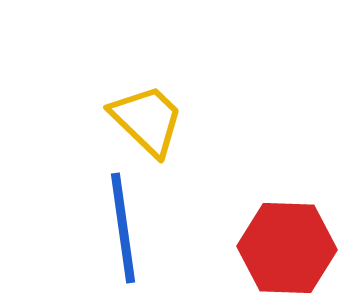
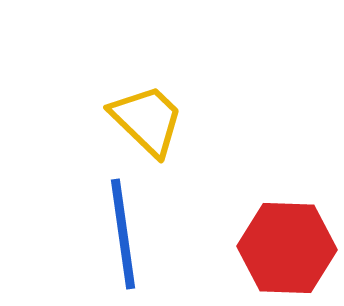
blue line: moved 6 px down
